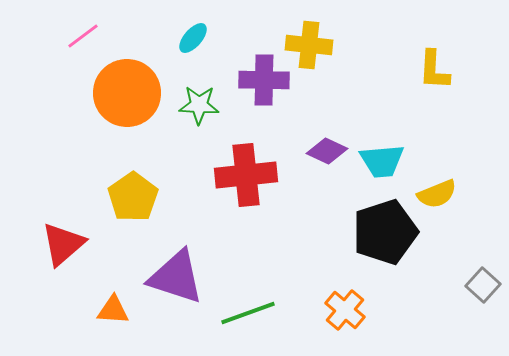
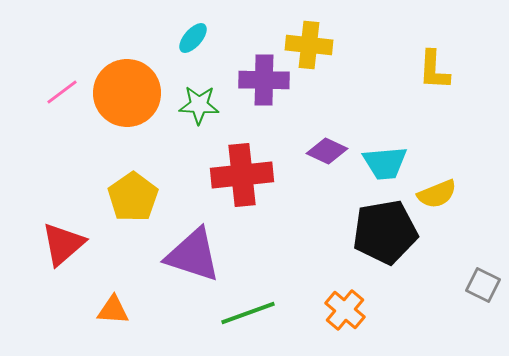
pink line: moved 21 px left, 56 px down
cyan trapezoid: moved 3 px right, 2 px down
red cross: moved 4 px left
black pentagon: rotated 8 degrees clockwise
purple triangle: moved 17 px right, 22 px up
gray square: rotated 16 degrees counterclockwise
